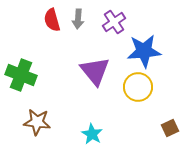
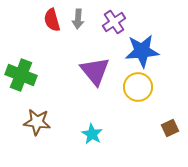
blue star: moved 2 px left
